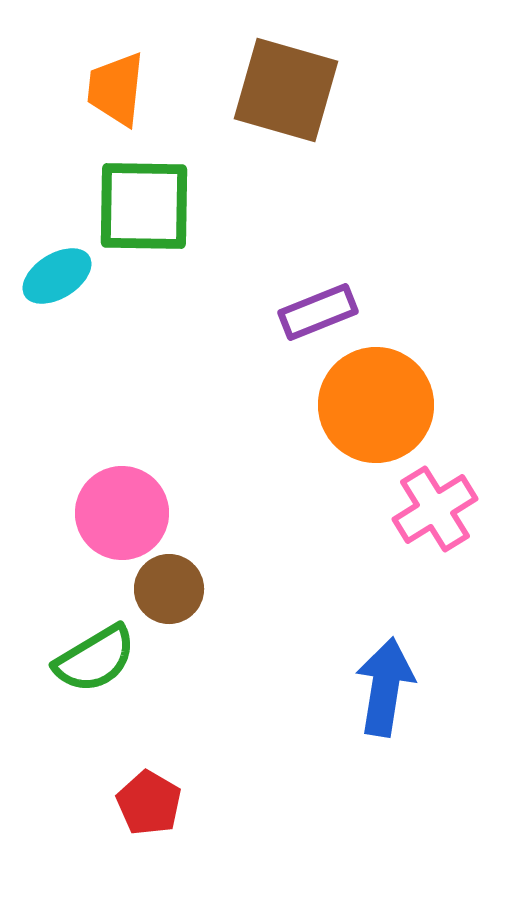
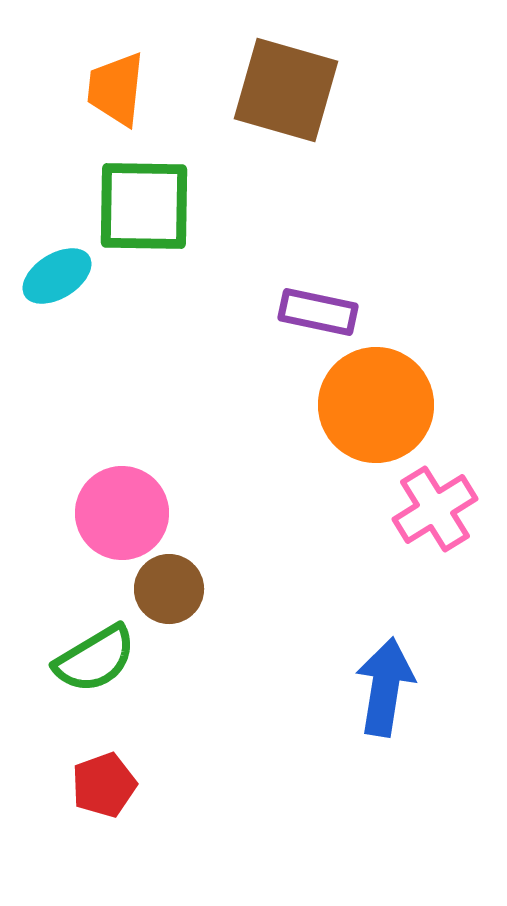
purple rectangle: rotated 34 degrees clockwise
red pentagon: moved 45 px left, 18 px up; rotated 22 degrees clockwise
